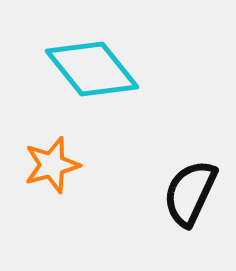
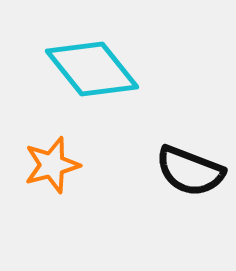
black semicircle: moved 22 px up; rotated 94 degrees counterclockwise
